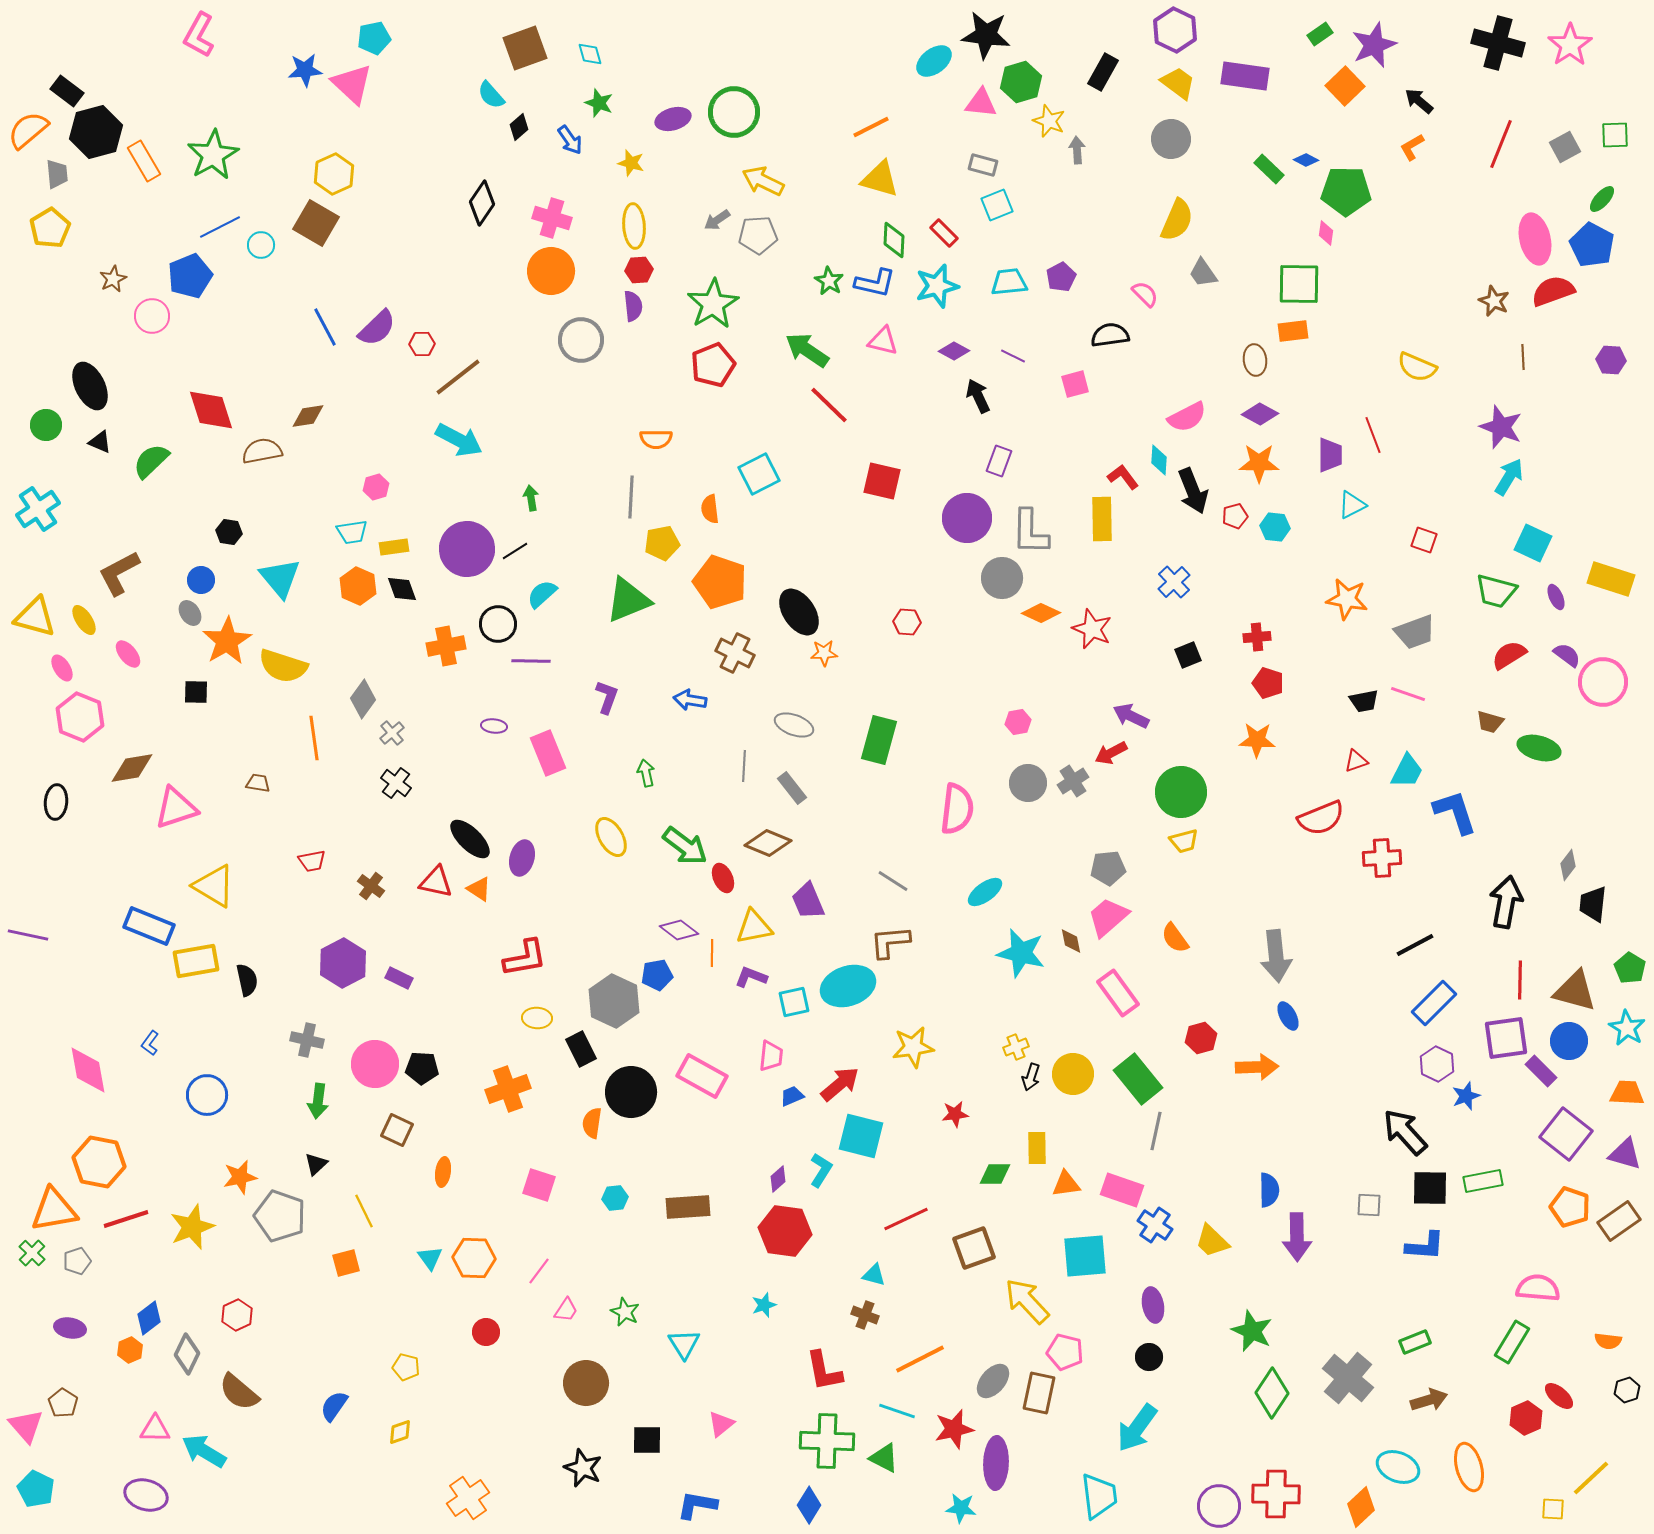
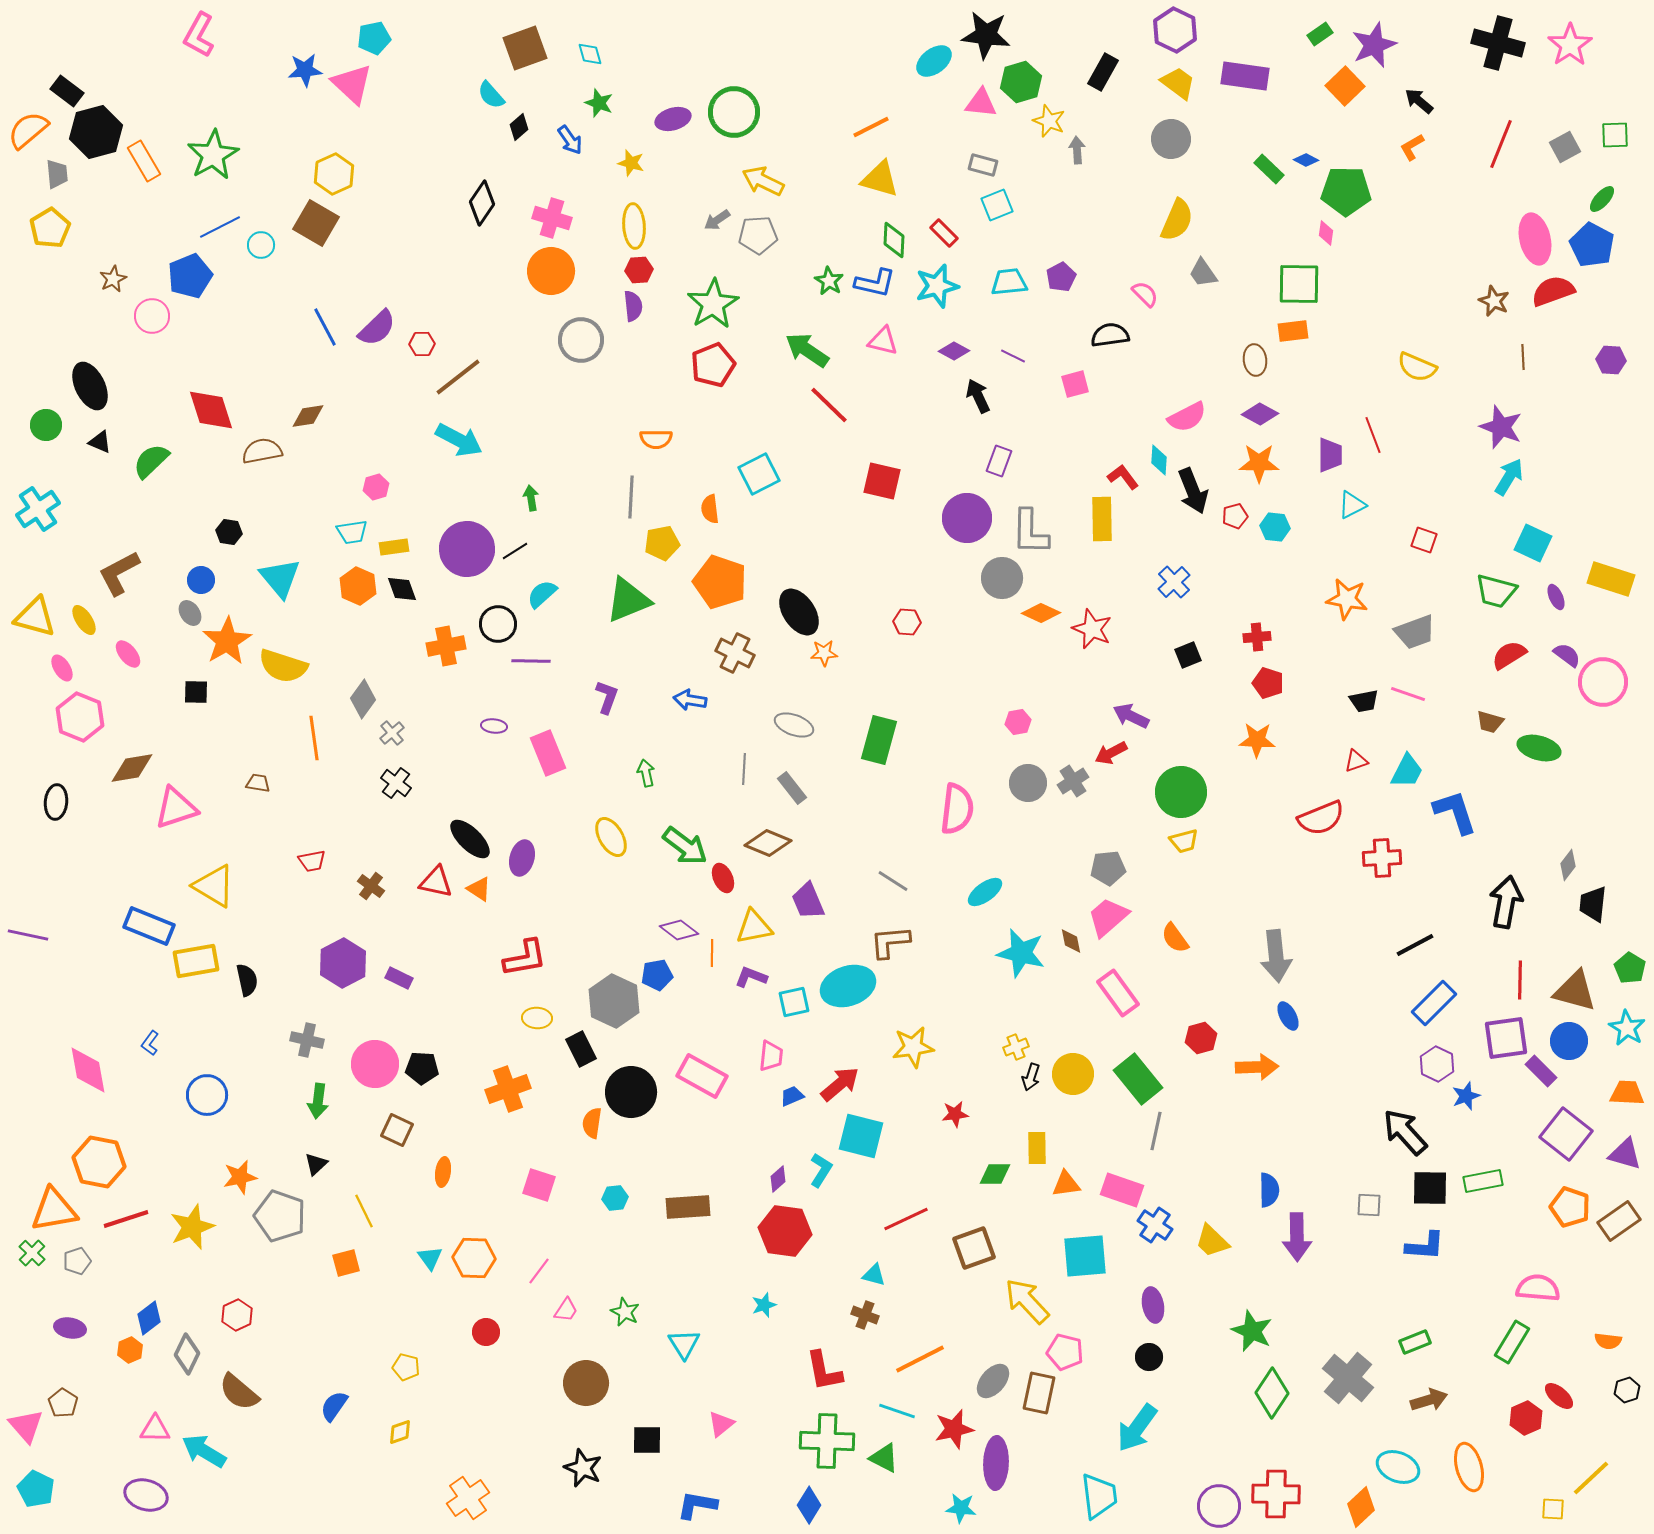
gray line at (744, 766): moved 3 px down
